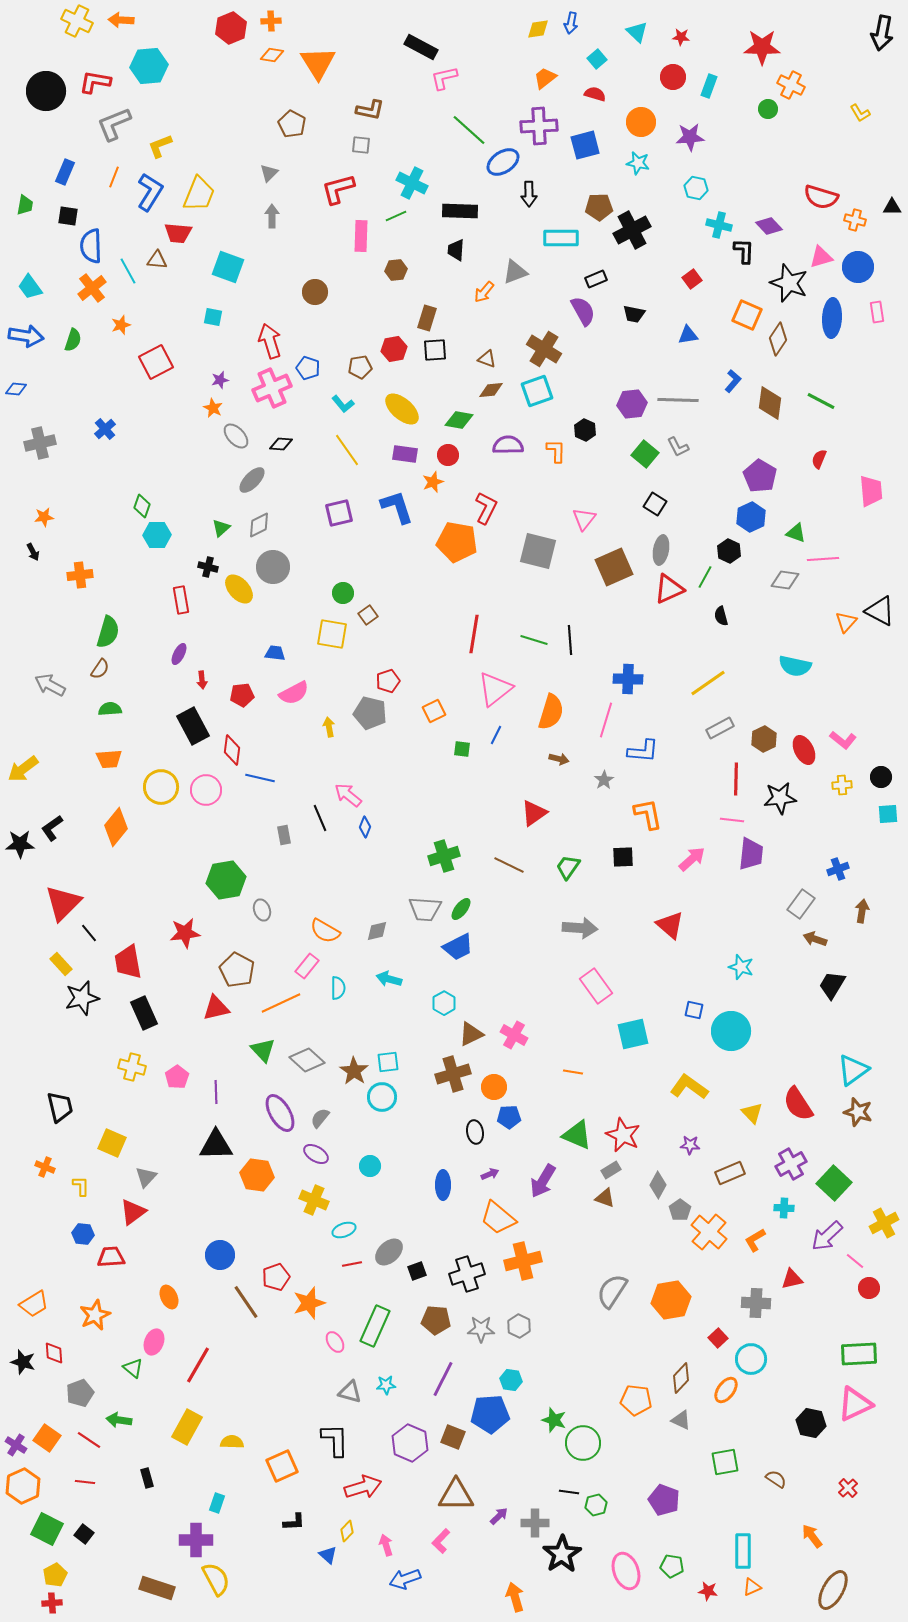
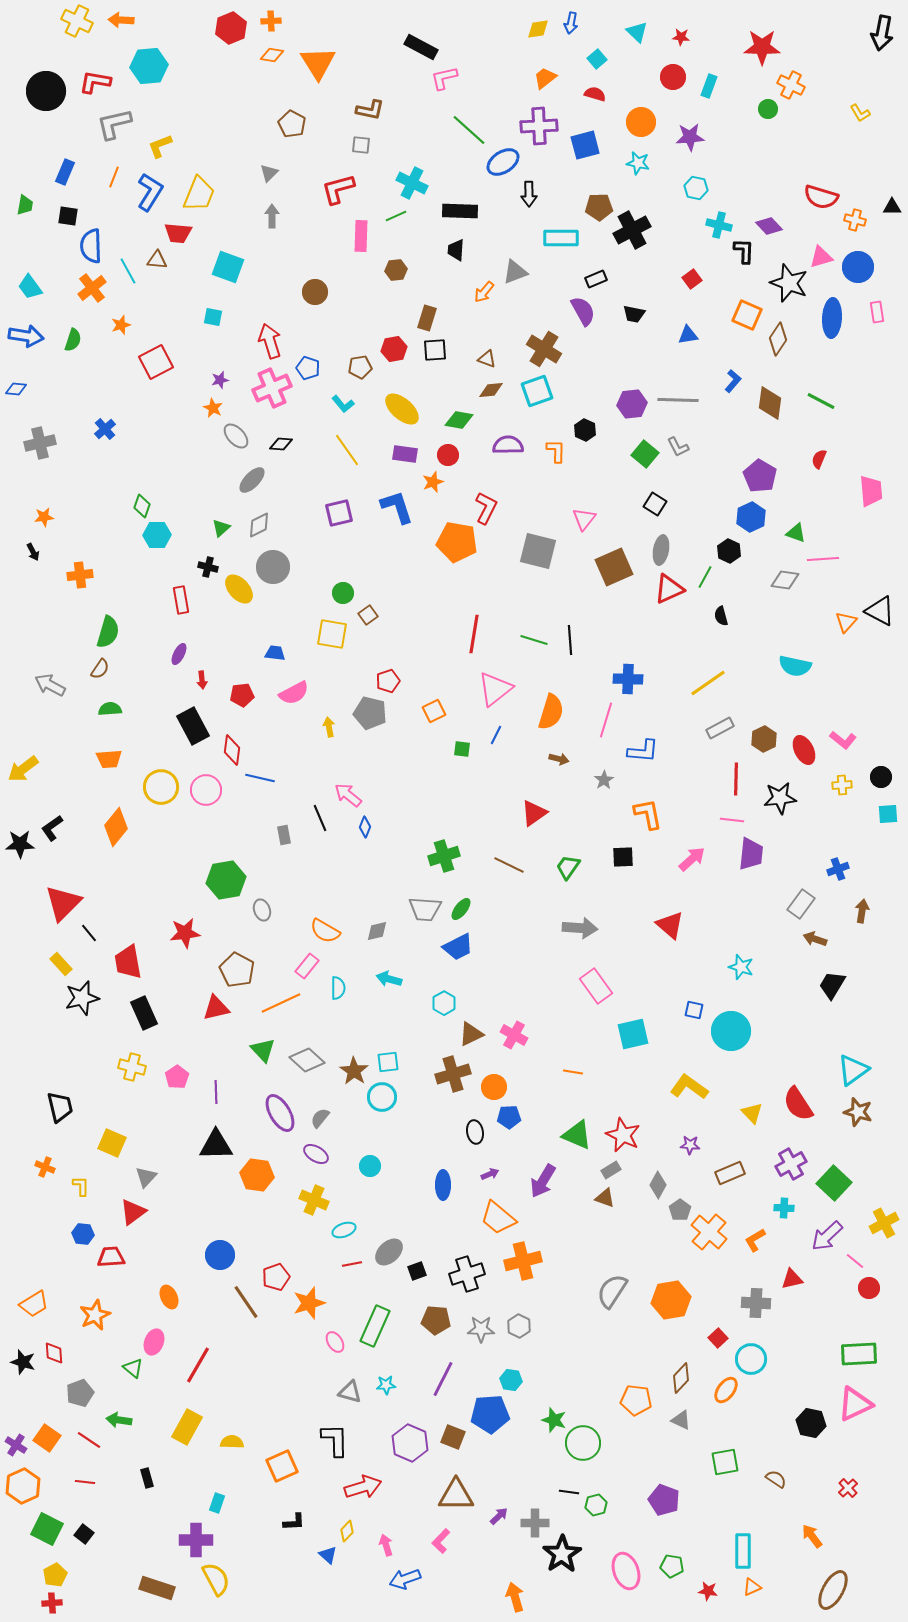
gray L-shape at (114, 124): rotated 9 degrees clockwise
